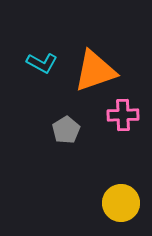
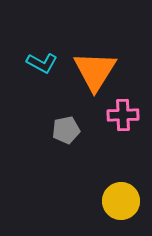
orange triangle: rotated 39 degrees counterclockwise
gray pentagon: rotated 20 degrees clockwise
yellow circle: moved 2 px up
